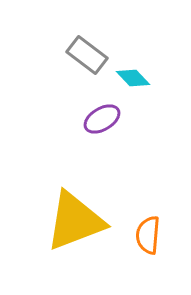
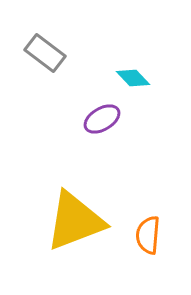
gray rectangle: moved 42 px left, 2 px up
